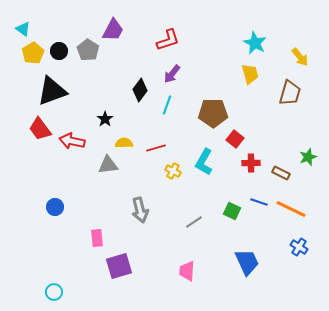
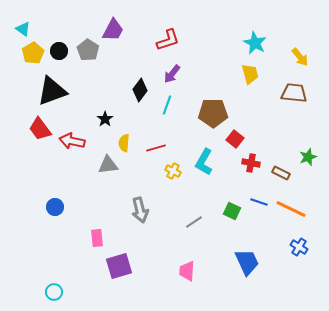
brown trapezoid: moved 4 px right; rotated 100 degrees counterclockwise
yellow semicircle: rotated 84 degrees counterclockwise
red cross: rotated 12 degrees clockwise
